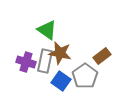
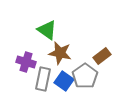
gray rectangle: moved 2 px left, 18 px down
blue square: moved 3 px right
